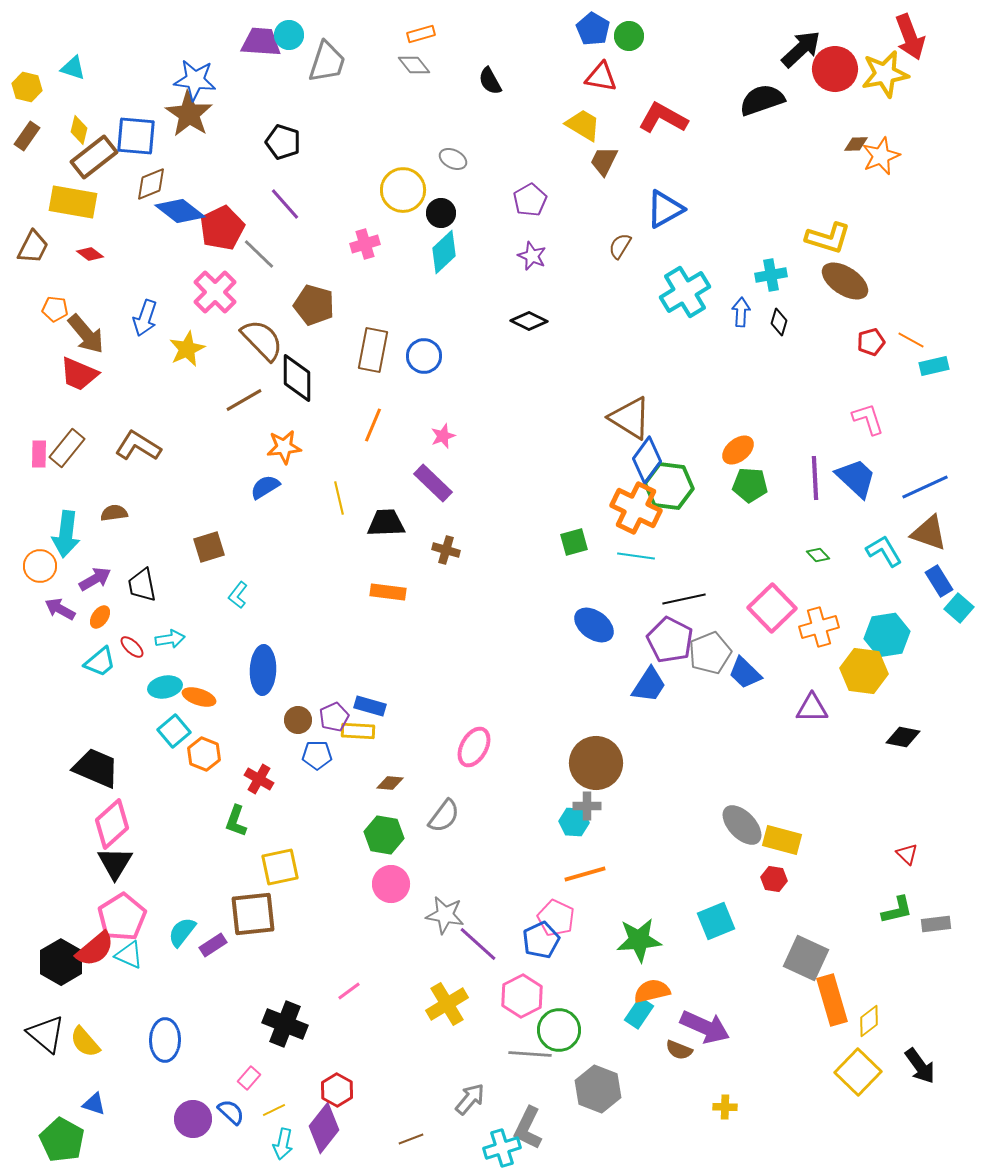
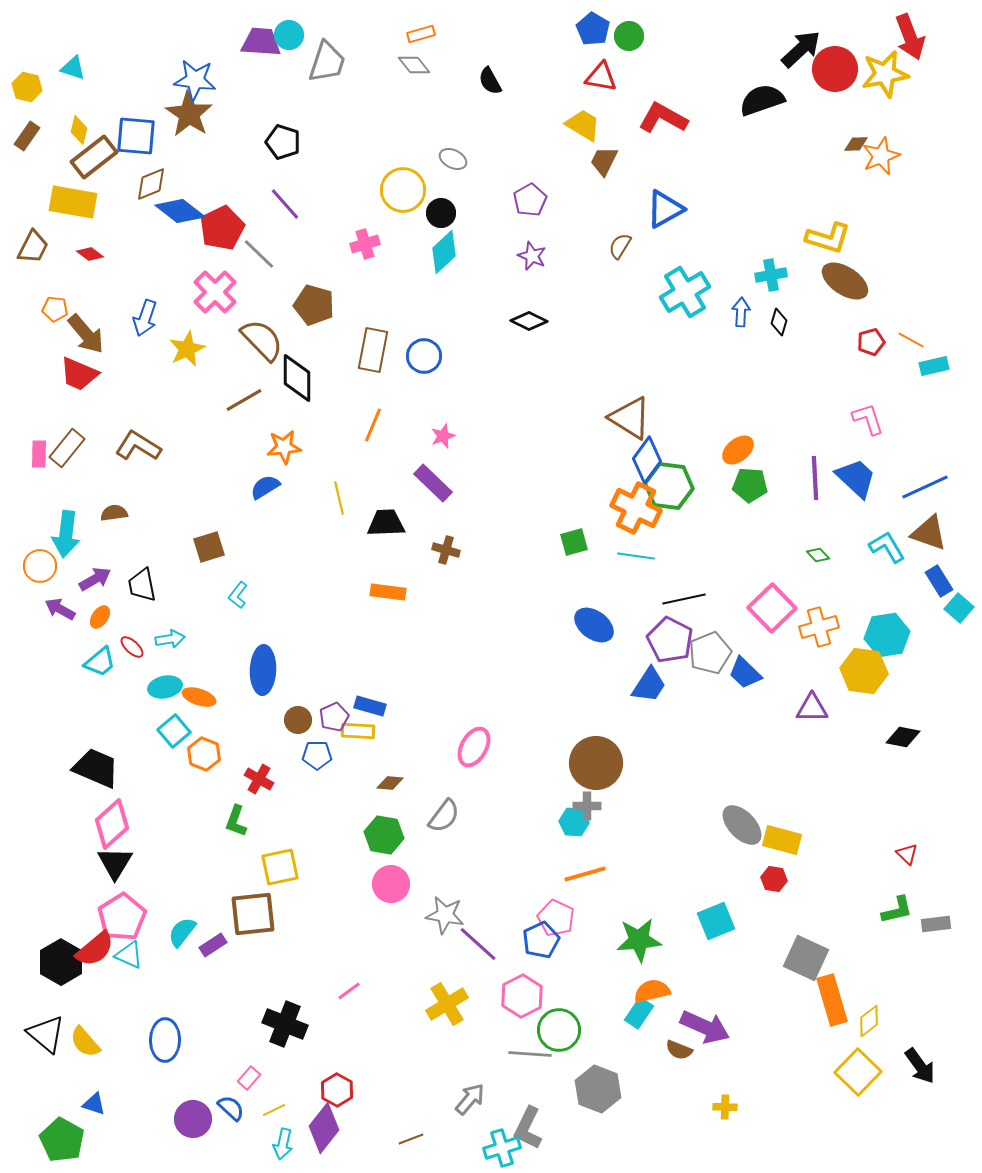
cyan L-shape at (884, 551): moved 3 px right, 4 px up
blue semicircle at (231, 1112): moved 4 px up
